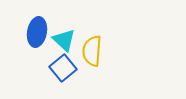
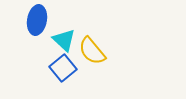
blue ellipse: moved 12 px up
yellow semicircle: rotated 44 degrees counterclockwise
